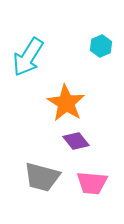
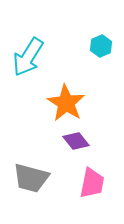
gray trapezoid: moved 11 px left, 1 px down
pink trapezoid: rotated 84 degrees counterclockwise
